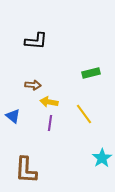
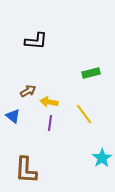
brown arrow: moved 5 px left, 6 px down; rotated 35 degrees counterclockwise
